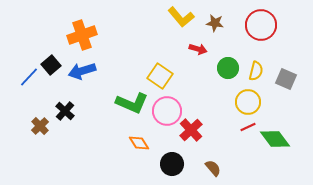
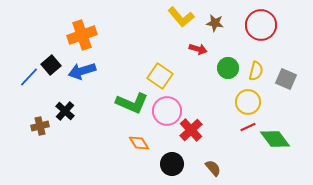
brown cross: rotated 30 degrees clockwise
